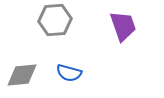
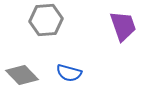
gray hexagon: moved 9 px left
gray diamond: rotated 52 degrees clockwise
